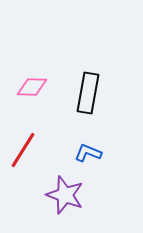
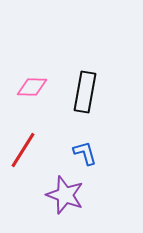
black rectangle: moved 3 px left, 1 px up
blue L-shape: moved 3 px left; rotated 52 degrees clockwise
